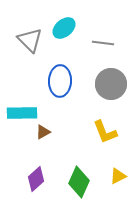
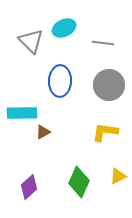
cyan ellipse: rotated 15 degrees clockwise
gray triangle: moved 1 px right, 1 px down
gray circle: moved 2 px left, 1 px down
yellow L-shape: rotated 120 degrees clockwise
purple diamond: moved 7 px left, 8 px down
